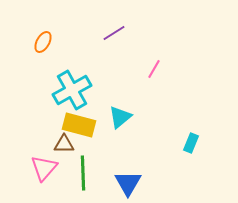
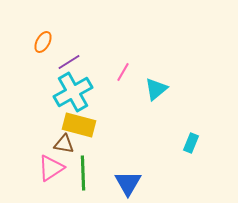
purple line: moved 45 px left, 29 px down
pink line: moved 31 px left, 3 px down
cyan cross: moved 1 px right, 2 px down
cyan triangle: moved 36 px right, 28 px up
brown triangle: rotated 10 degrees clockwise
pink triangle: moved 7 px right; rotated 16 degrees clockwise
